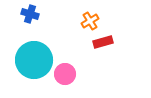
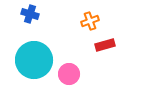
orange cross: rotated 12 degrees clockwise
red rectangle: moved 2 px right, 3 px down
pink circle: moved 4 px right
